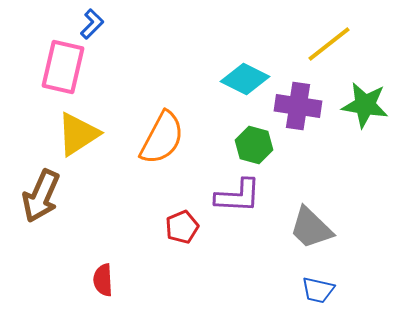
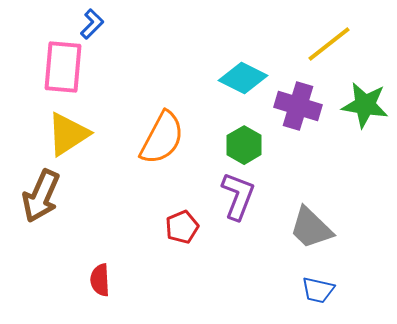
pink rectangle: rotated 8 degrees counterclockwise
cyan diamond: moved 2 px left, 1 px up
purple cross: rotated 9 degrees clockwise
yellow triangle: moved 10 px left
green hexagon: moved 10 px left; rotated 15 degrees clockwise
purple L-shape: rotated 72 degrees counterclockwise
red semicircle: moved 3 px left
